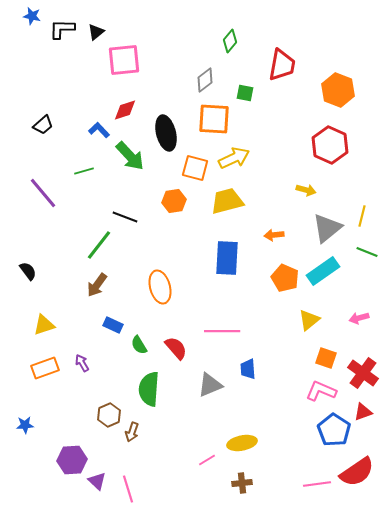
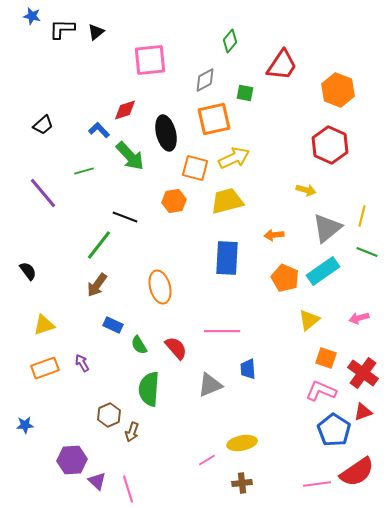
pink square at (124, 60): moved 26 px right
red trapezoid at (282, 65): rotated 24 degrees clockwise
gray diamond at (205, 80): rotated 10 degrees clockwise
orange square at (214, 119): rotated 16 degrees counterclockwise
